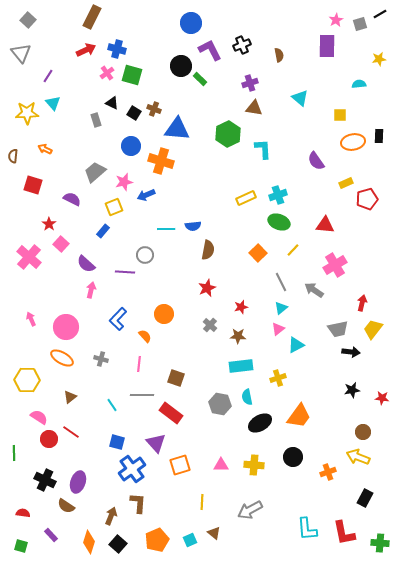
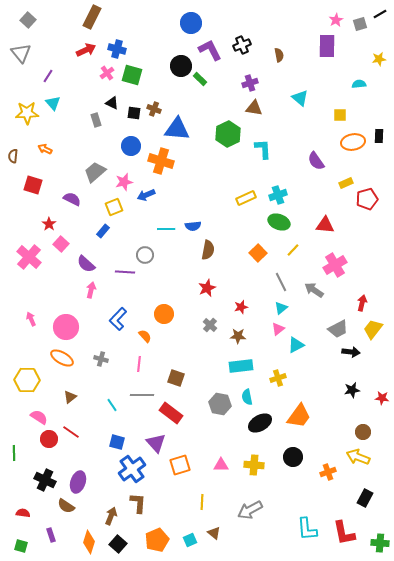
black square at (134, 113): rotated 24 degrees counterclockwise
gray trapezoid at (338, 329): rotated 15 degrees counterclockwise
purple rectangle at (51, 535): rotated 24 degrees clockwise
